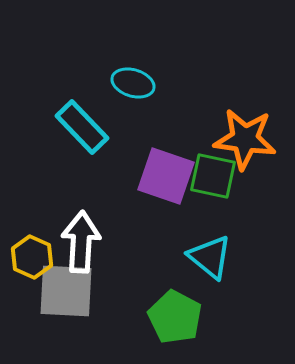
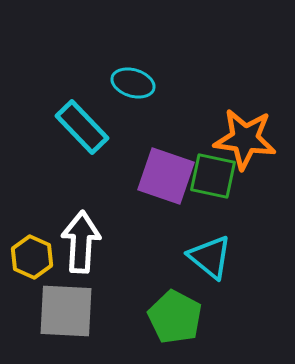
gray square: moved 20 px down
